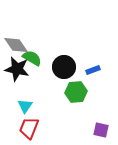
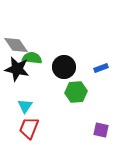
green semicircle: rotated 24 degrees counterclockwise
blue rectangle: moved 8 px right, 2 px up
